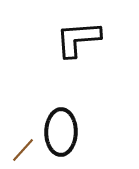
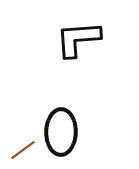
brown line: rotated 12 degrees clockwise
